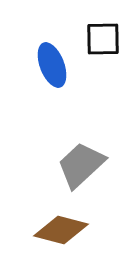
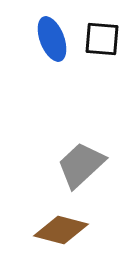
black square: moved 1 px left; rotated 6 degrees clockwise
blue ellipse: moved 26 px up
